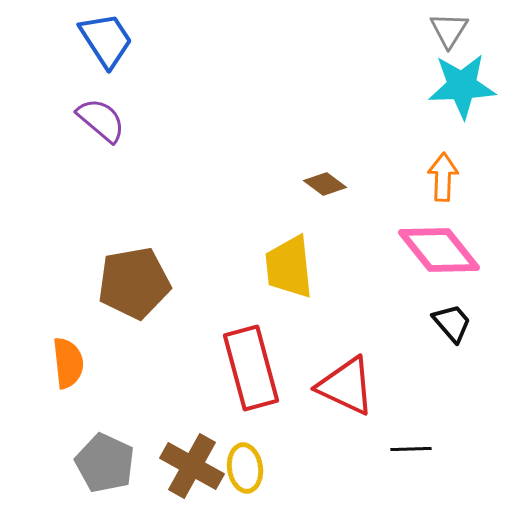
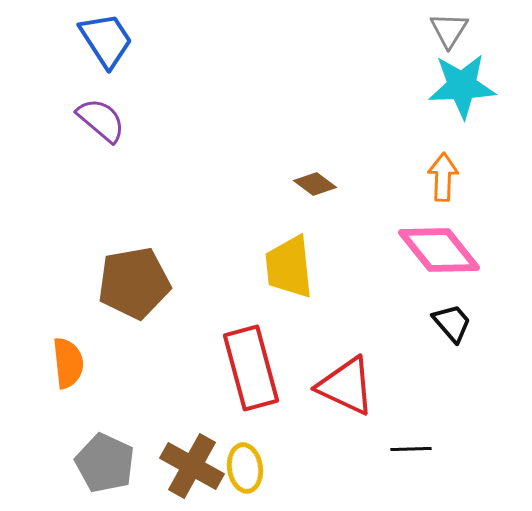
brown diamond: moved 10 px left
